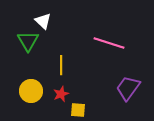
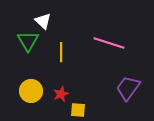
yellow line: moved 13 px up
